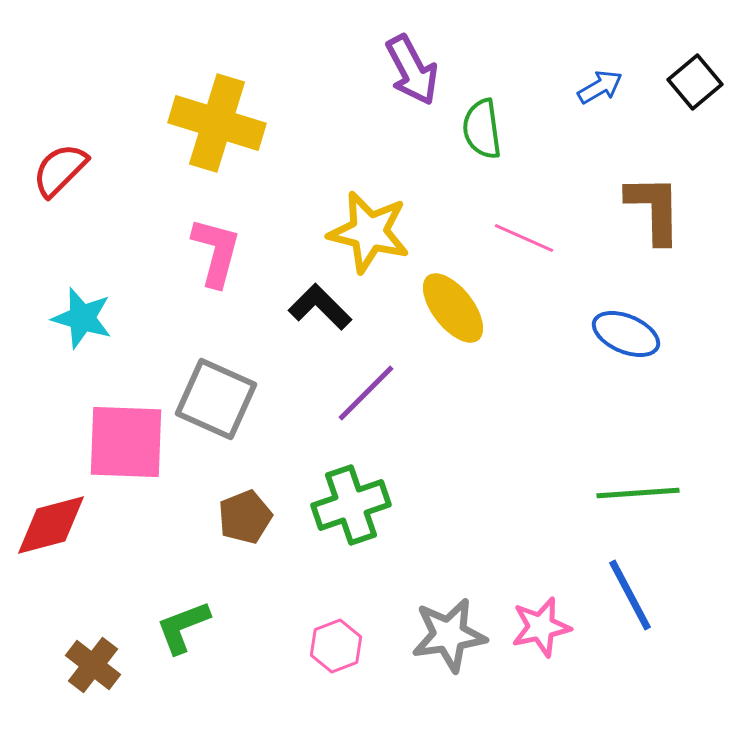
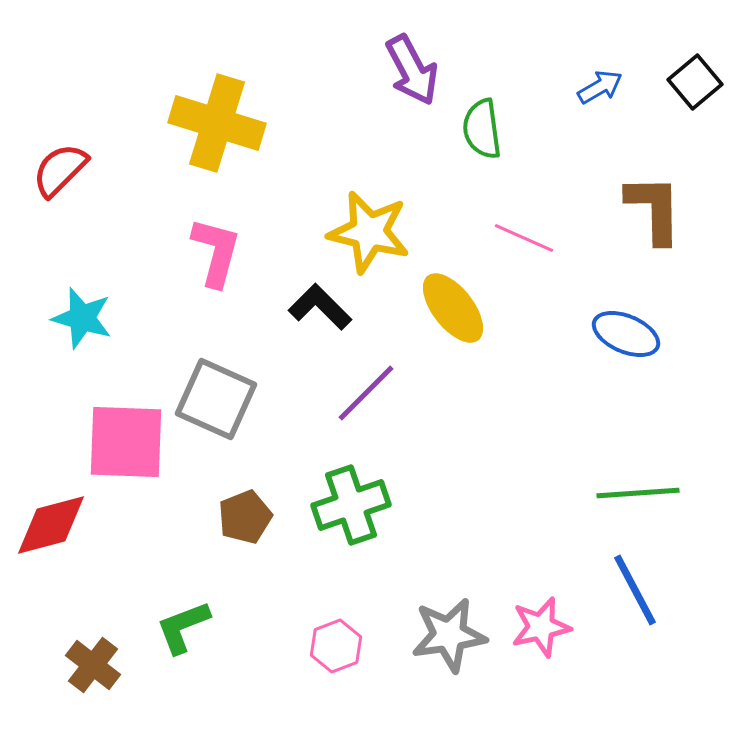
blue line: moved 5 px right, 5 px up
